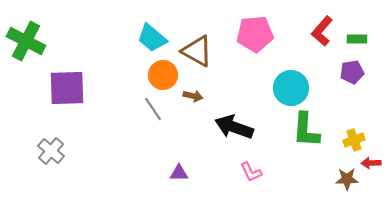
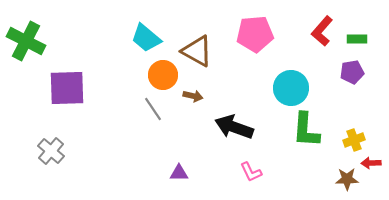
cyan trapezoid: moved 6 px left
